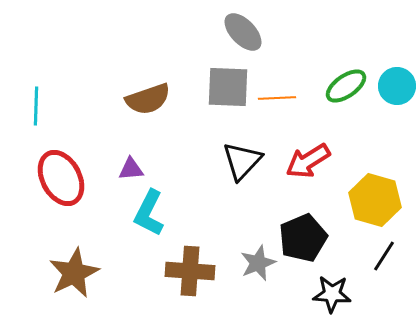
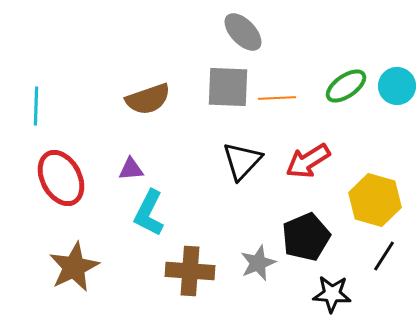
black pentagon: moved 3 px right, 1 px up
brown star: moved 6 px up
